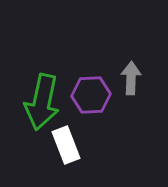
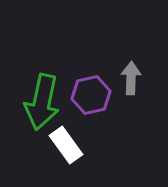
purple hexagon: rotated 9 degrees counterclockwise
white rectangle: rotated 15 degrees counterclockwise
